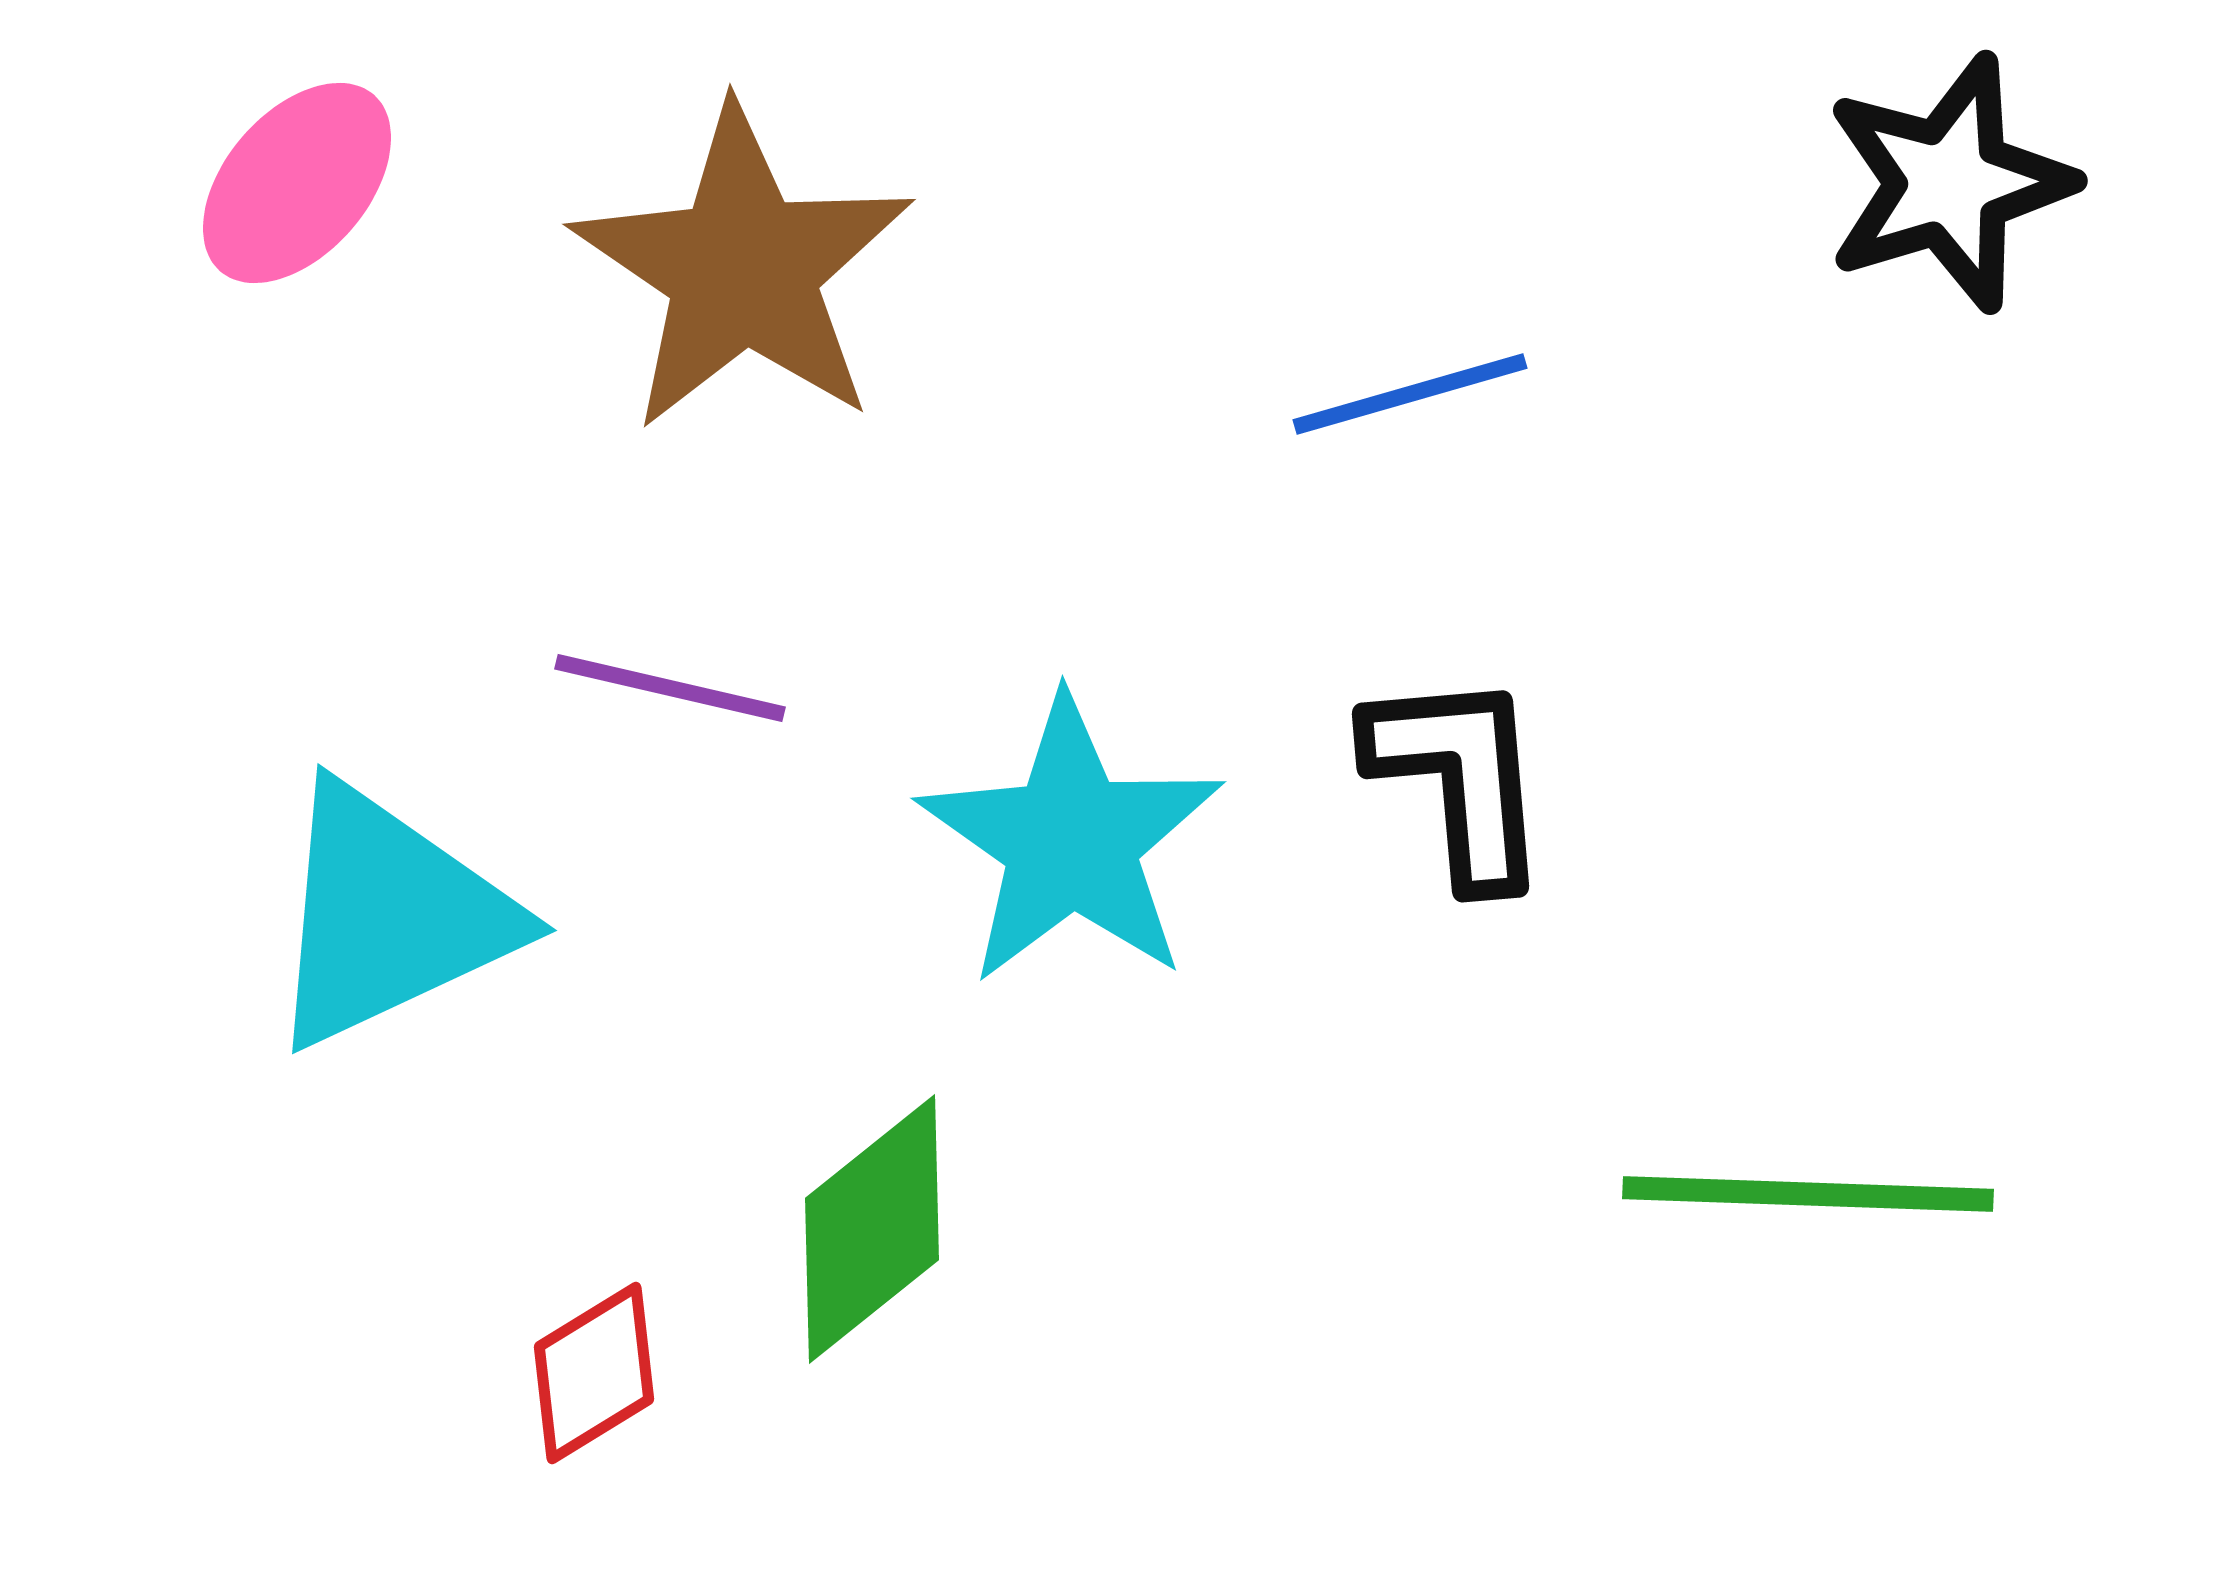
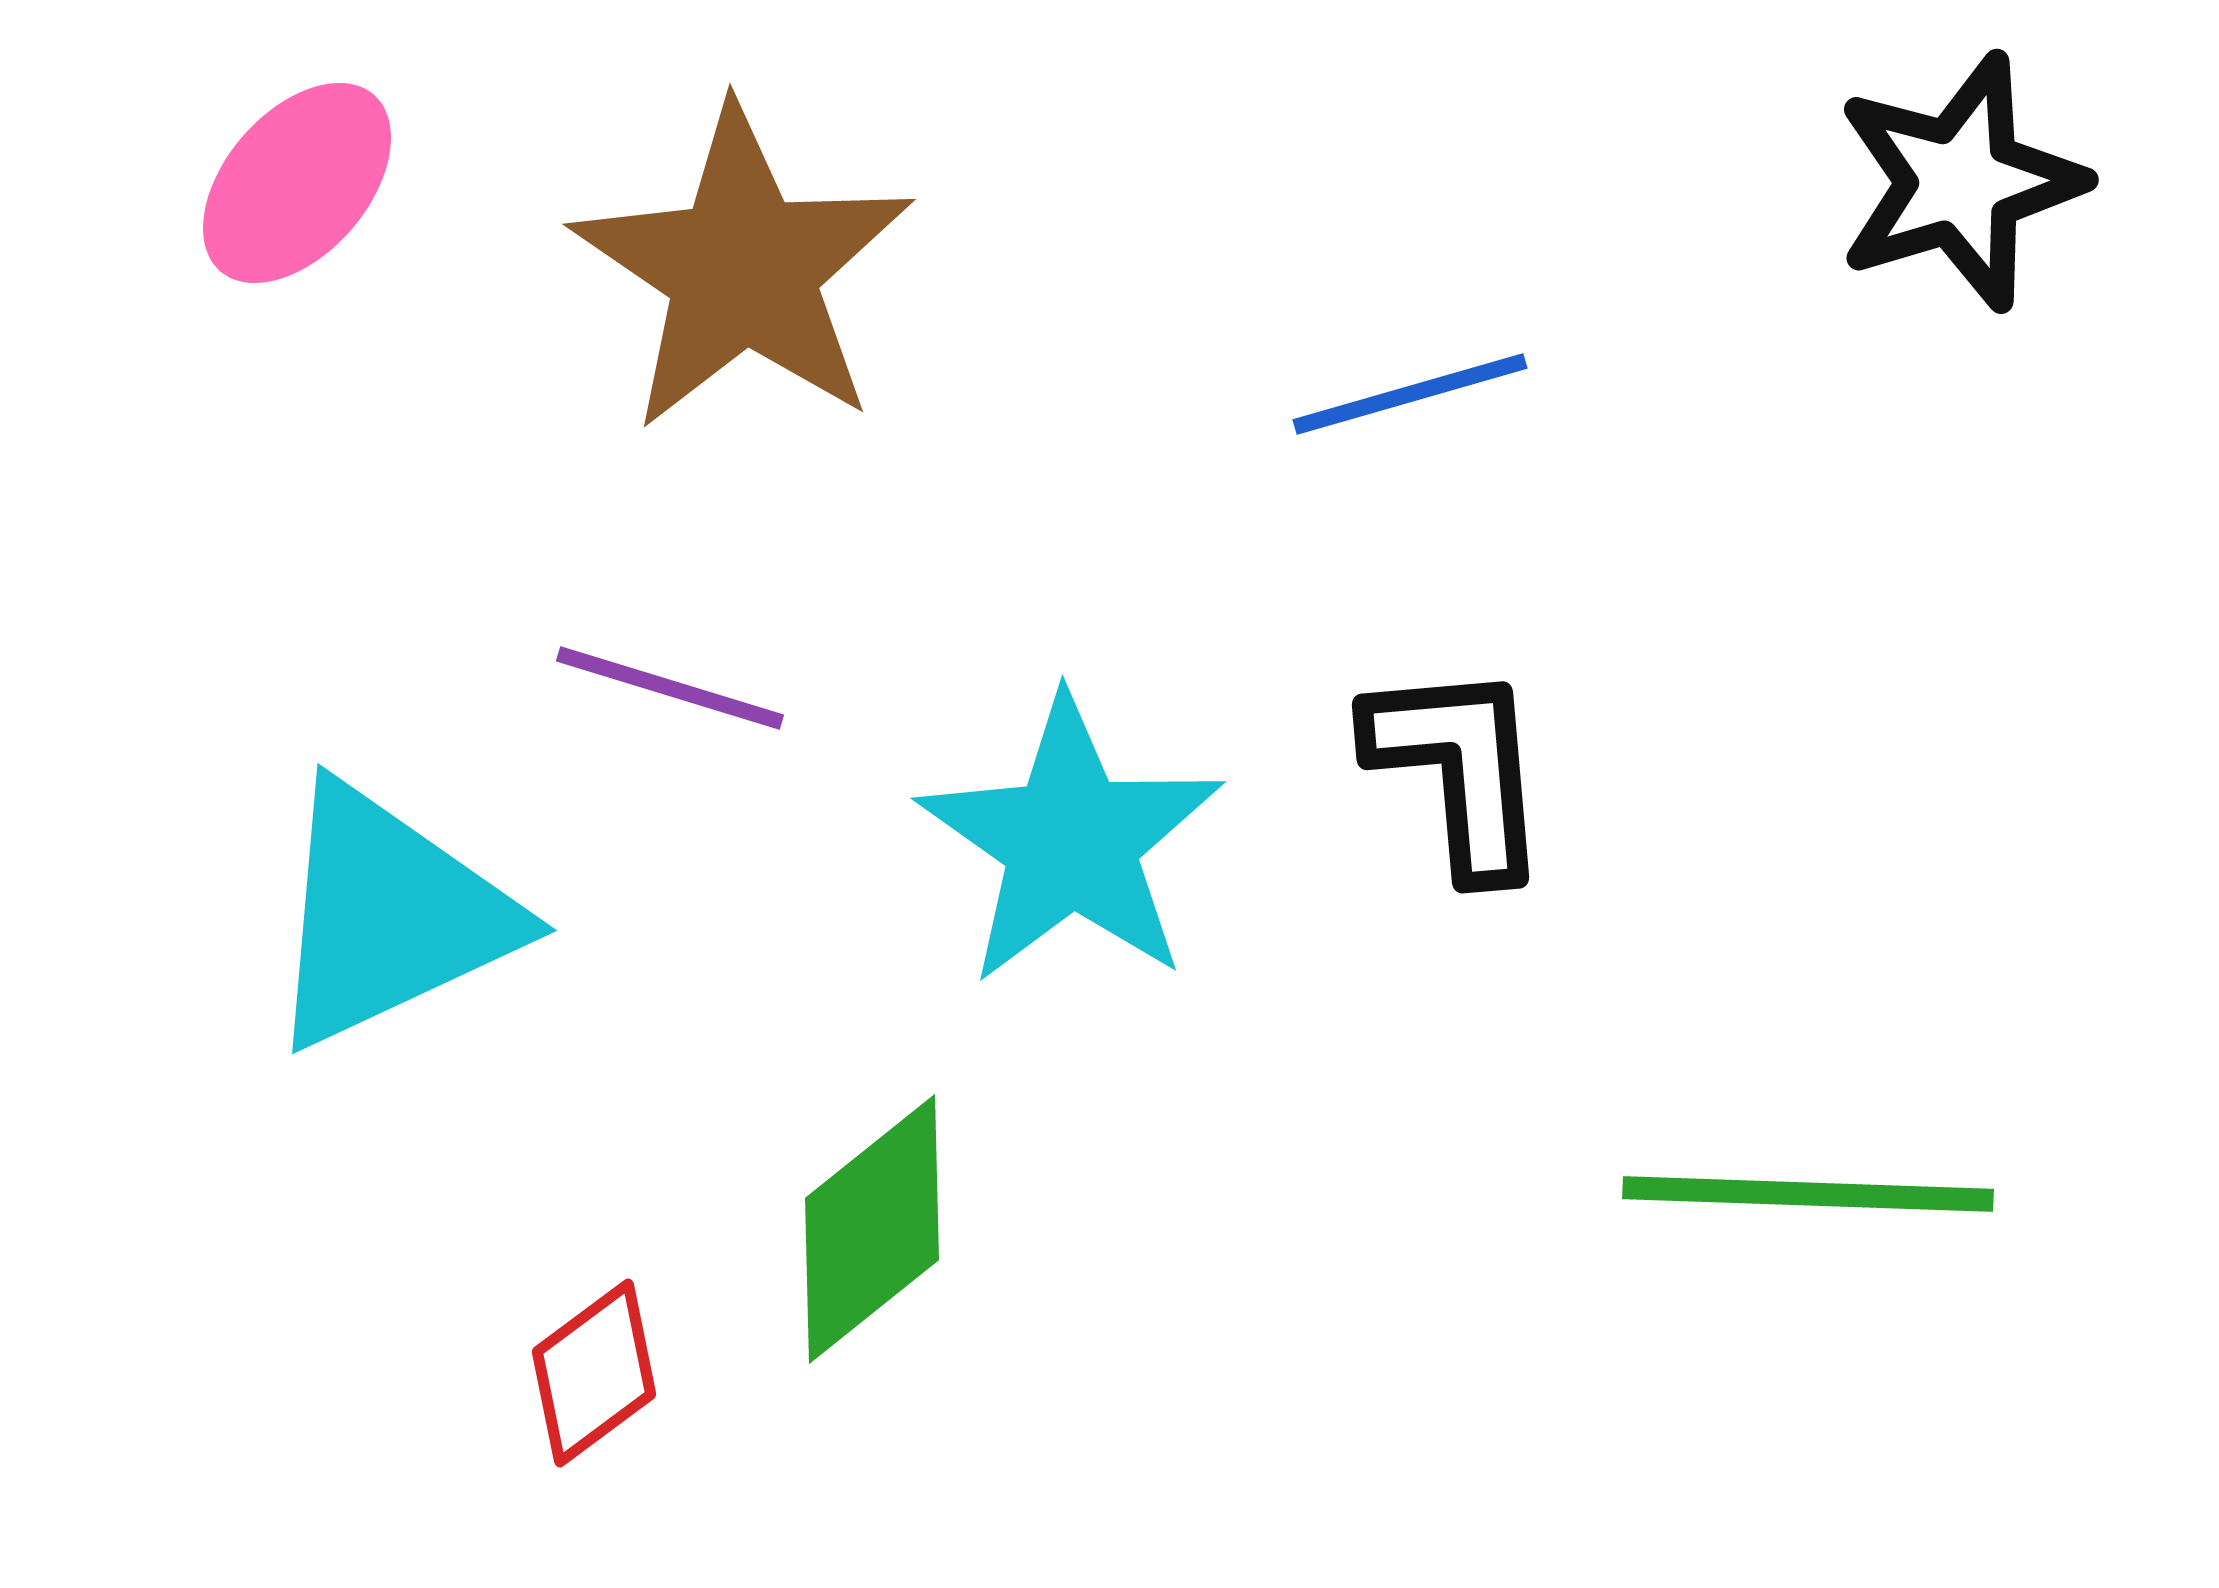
black star: moved 11 px right, 1 px up
purple line: rotated 4 degrees clockwise
black L-shape: moved 9 px up
red diamond: rotated 5 degrees counterclockwise
